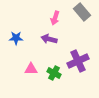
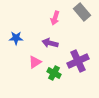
purple arrow: moved 1 px right, 4 px down
pink triangle: moved 4 px right, 7 px up; rotated 32 degrees counterclockwise
